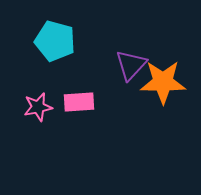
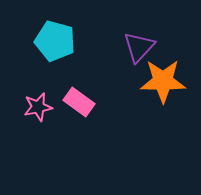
purple triangle: moved 8 px right, 18 px up
orange star: moved 1 px up
pink rectangle: rotated 40 degrees clockwise
